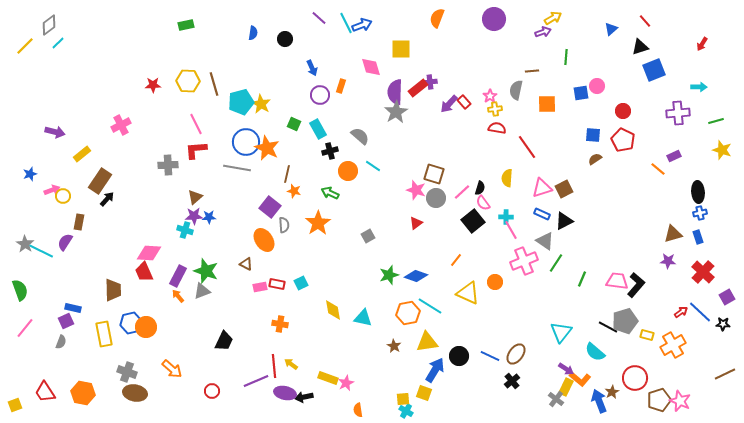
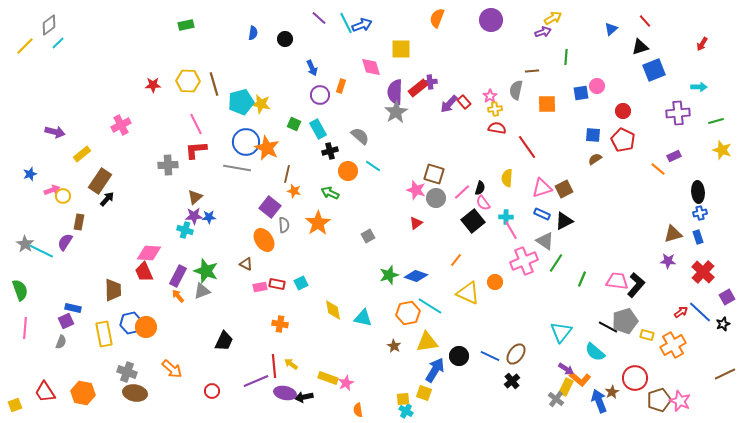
purple circle at (494, 19): moved 3 px left, 1 px down
yellow star at (261, 104): rotated 18 degrees counterclockwise
black star at (723, 324): rotated 24 degrees counterclockwise
pink line at (25, 328): rotated 35 degrees counterclockwise
